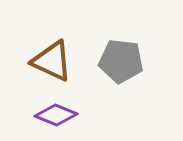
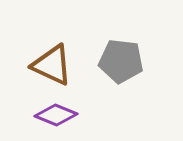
brown triangle: moved 4 px down
